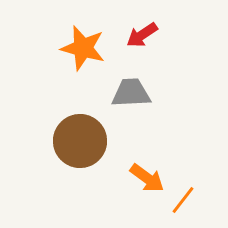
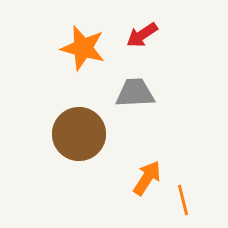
gray trapezoid: moved 4 px right
brown circle: moved 1 px left, 7 px up
orange arrow: rotated 93 degrees counterclockwise
orange line: rotated 52 degrees counterclockwise
